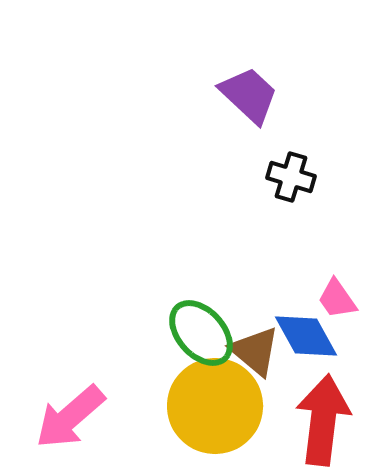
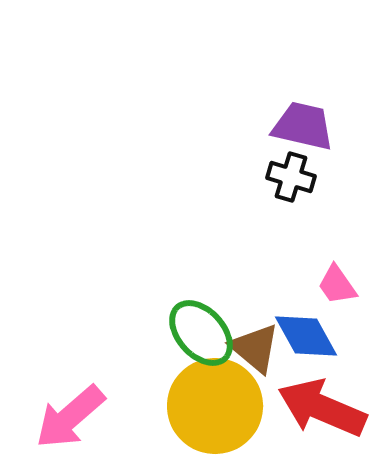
purple trapezoid: moved 54 px right, 31 px down; rotated 30 degrees counterclockwise
pink trapezoid: moved 14 px up
brown triangle: moved 3 px up
red arrow: moved 1 px left, 12 px up; rotated 74 degrees counterclockwise
